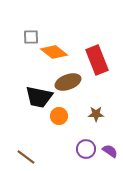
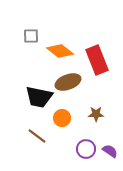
gray square: moved 1 px up
orange diamond: moved 6 px right, 1 px up
orange circle: moved 3 px right, 2 px down
brown line: moved 11 px right, 21 px up
